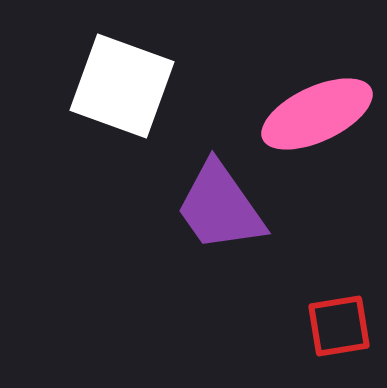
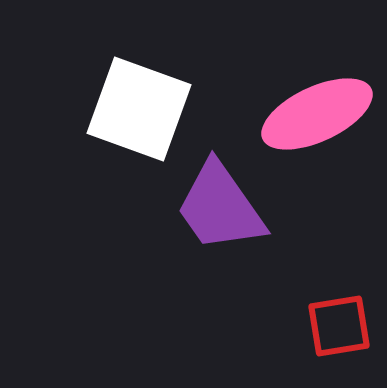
white square: moved 17 px right, 23 px down
